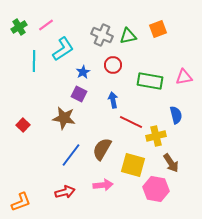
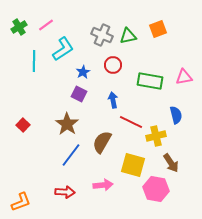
brown star: moved 3 px right, 6 px down; rotated 25 degrees clockwise
brown semicircle: moved 7 px up
red arrow: rotated 18 degrees clockwise
